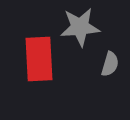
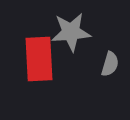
gray star: moved 9 px left, 5 px down
